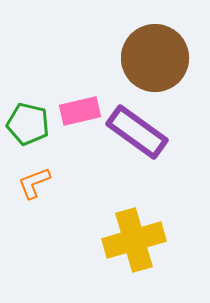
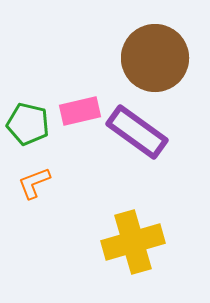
yellow cross: moved 1 px left, 2 px down
